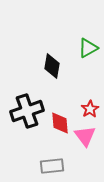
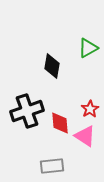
pink triangle: rotated 20 degrees counterclockwise
